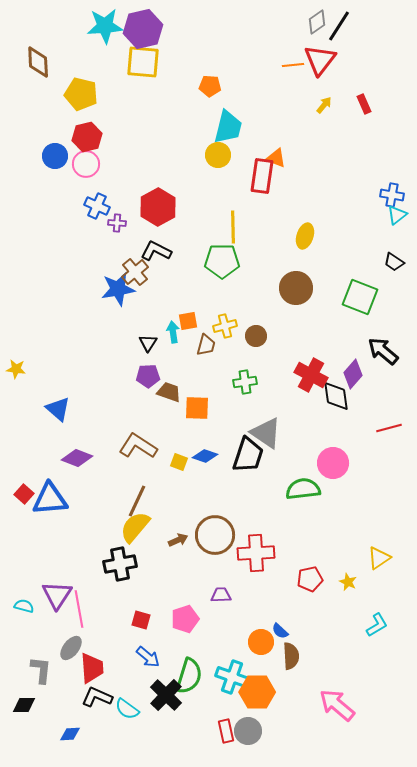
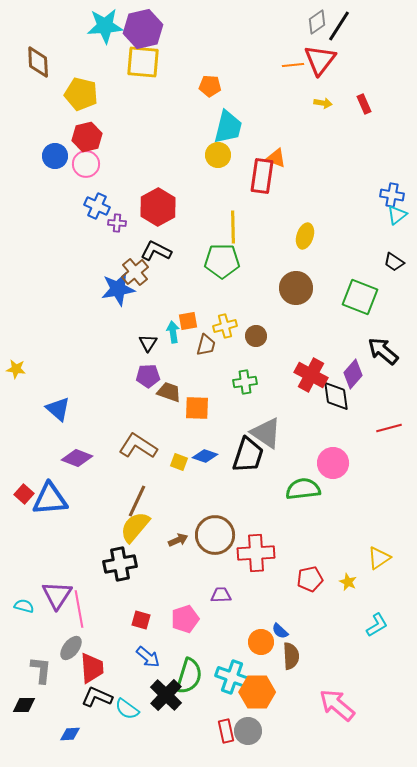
yellow arrow at (324, 105): moved 1 px left, 2 px up; rotated 60 degrees clockwise
